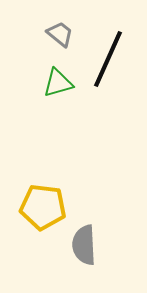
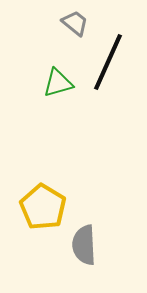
gray trapezoid: moved 15 px right, 11 px up
black line: moved 3 px down
yellow pentagon: rotated 24 degrees clockwise
